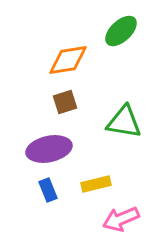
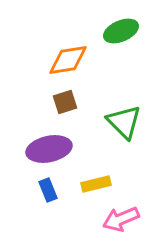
green ellipse: rotated 20 degrees clockwise
green triangle: rotated 36 degrees clockwise
